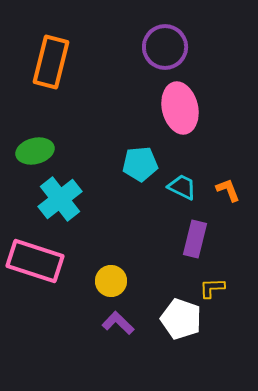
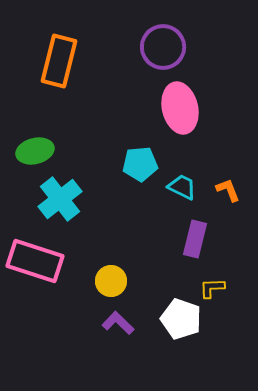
purple circle: moved 2 px left
orange rectangle: moved 8 px right, 1 px up
